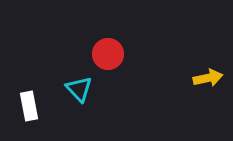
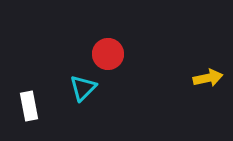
cyan triangle: moved 4 px right, 1 px up; rotated 28 degrees clockwise
